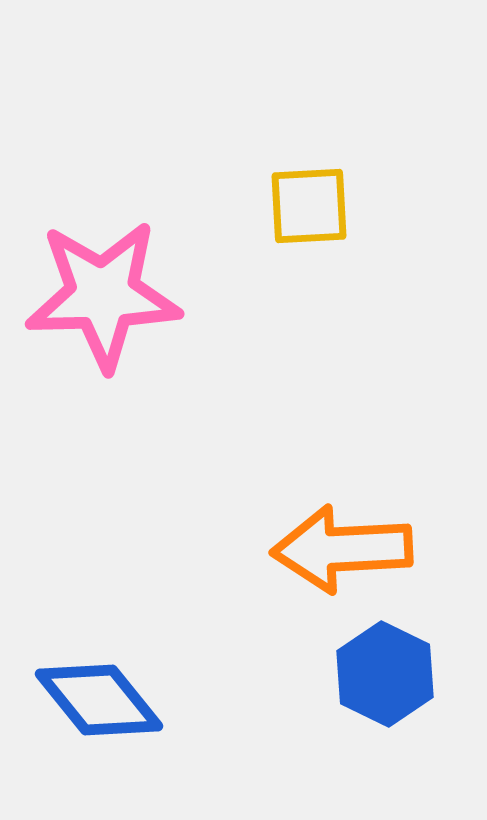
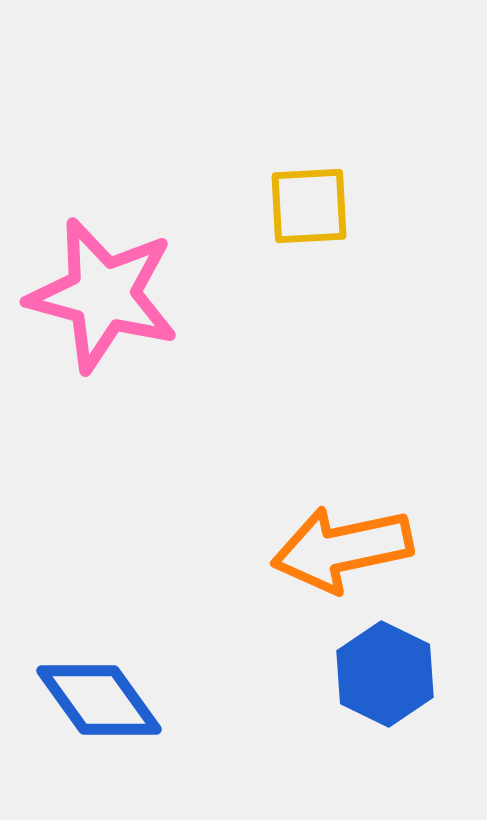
pink star: rotated 17 degrees clockwise
orange arrow: rotated 9 degrees counterclockwise
blue diamond: rotated 3 degrees clockwise
